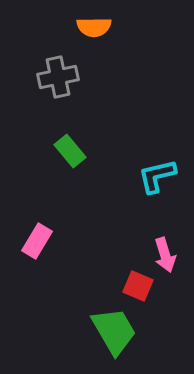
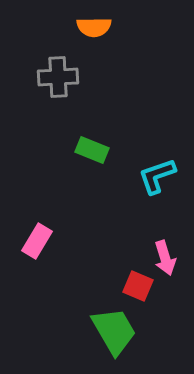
gray cross: rotated 9 degrees clockwise
green rectangle: moved 22 px right, 1 px up; rotated 28 degrees counterclockwise
cyan L-shape: rotated 6 degrees counterclockwise
pink arrow: moved 3 px down
